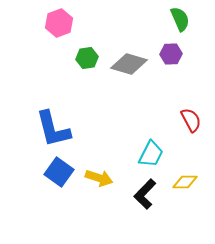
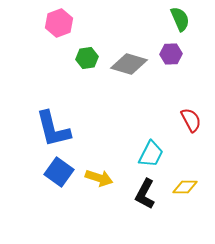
yellow diamond: moved 5 px down
black L-shape: rotated 16 degrees counterclockwise
